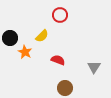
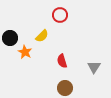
red semicircle: moved 4 px right, 1 px down; rotated 128 degrees counterclockwise
